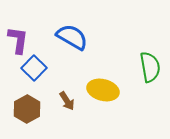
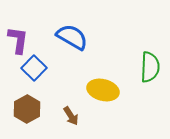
green semicircle: rotated 12 degrees clockwise
brown arrow: moved 4 px right, 15 px down
